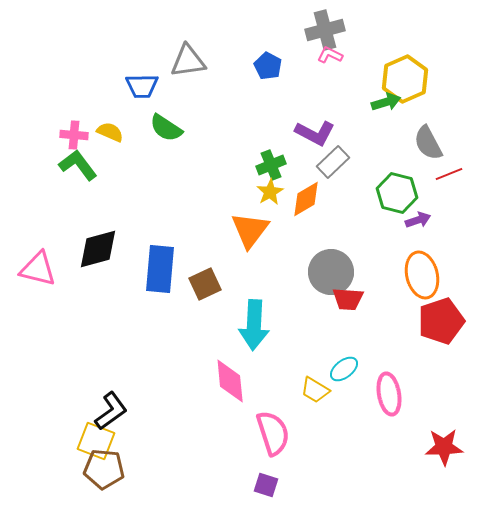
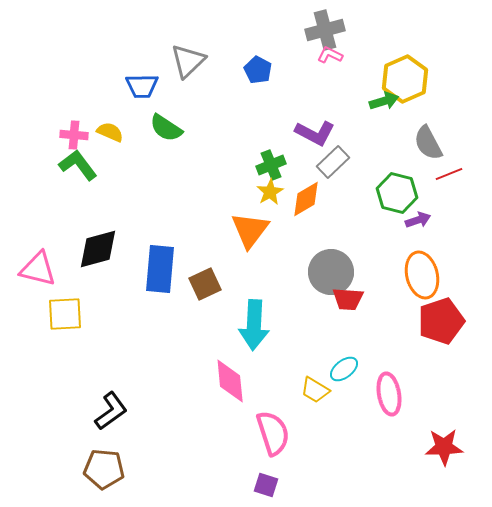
gray triangle: rotated 36 degrees counterclockwise
blue pentagon: moved 10 px left, 4 px down
green arrow: moved 2 px left, 1 px up
yellow square: moved 31 px left, 127 px up; rotated 24 degrees counterclockwise
